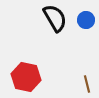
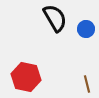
blue circle: moved 9 px down
